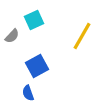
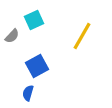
blue semicircle: rotated 35 degrees clockwise
